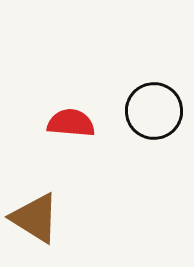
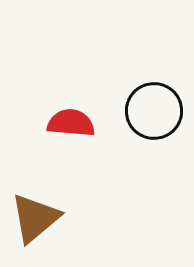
brown triangle: rotated 48 degrees clockwise
